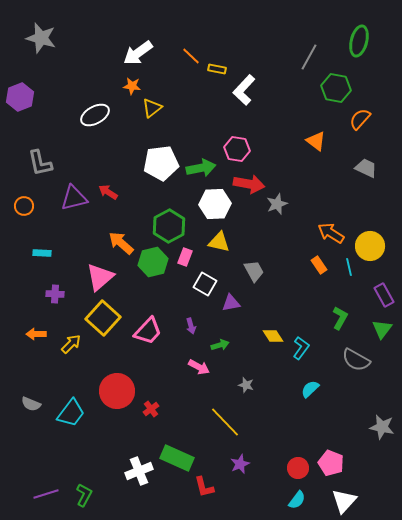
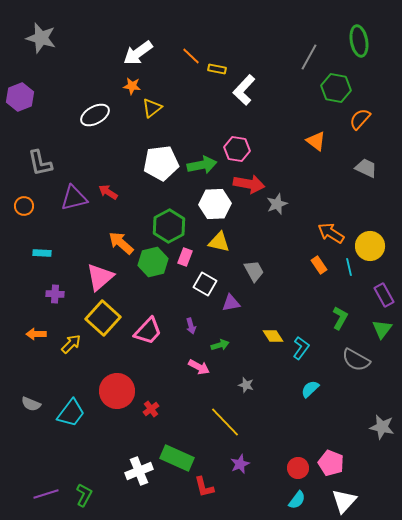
green ellipse at (359, 41): rotated 24 degrees counterclockwise
green arrow at (201, 168): moved 1 px right, 3 px up
